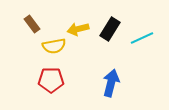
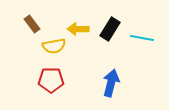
yellow arrow: rotated 15 degrees clockwise
cyan line: rotated 35 degrees clockwise
